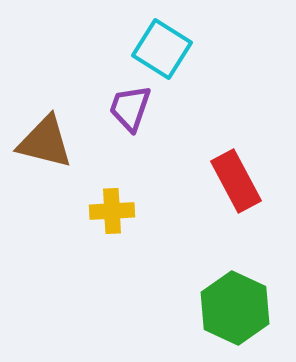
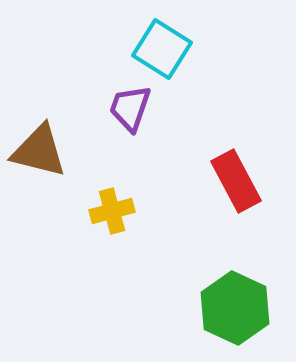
brown triangle: moved 6 px left, 9 px down
yellow cross: rotated 12 degrees counterclockwise
